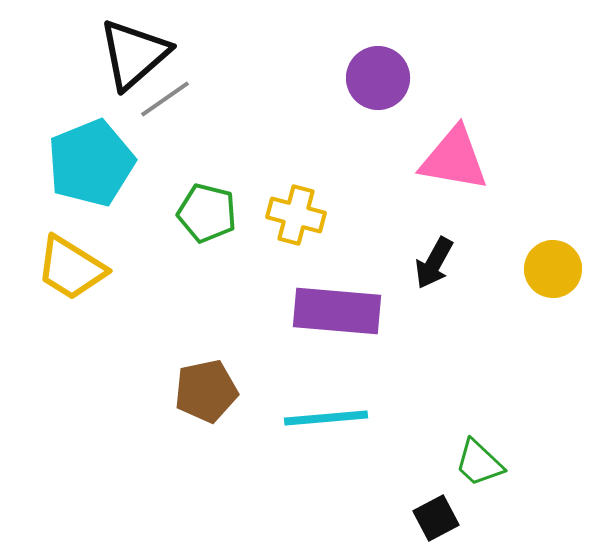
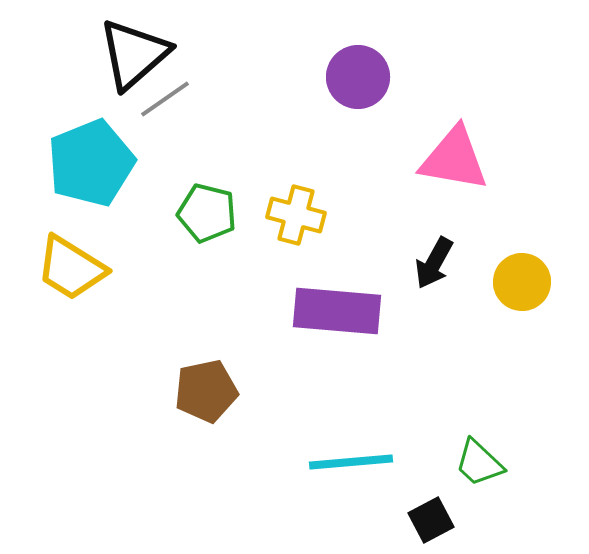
purple circle: moved 20 px left, 1 px up
yellow circle: moved 31 px left, 13 px down
cyan line: moved 25 px right, 44 px down
black square: moved 5 px left, 2 px down
